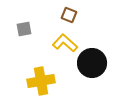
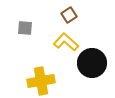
brown square: rotated 35 degrees clockwise
gray square: moved 1 px right, 1 px up; rotated 14 degrees clockwise
yellow L-shape: moved 1 px right, 1 px up
